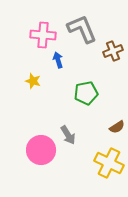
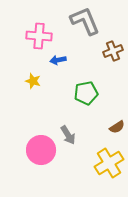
gray L-shape: moved 3 px right, 8 px up
pink cross: moved 4 px left, 1 px down
blue arrow: rotated 84 degrees counterclockwise
yellow cross: rotated 32 degrees clockwise
